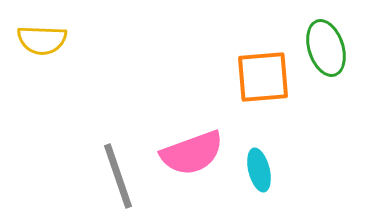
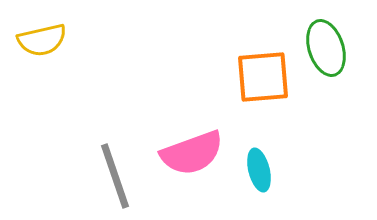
yellow semicircle: rotated 15 degrees counterclockwise
gray line: moved 3 px left
